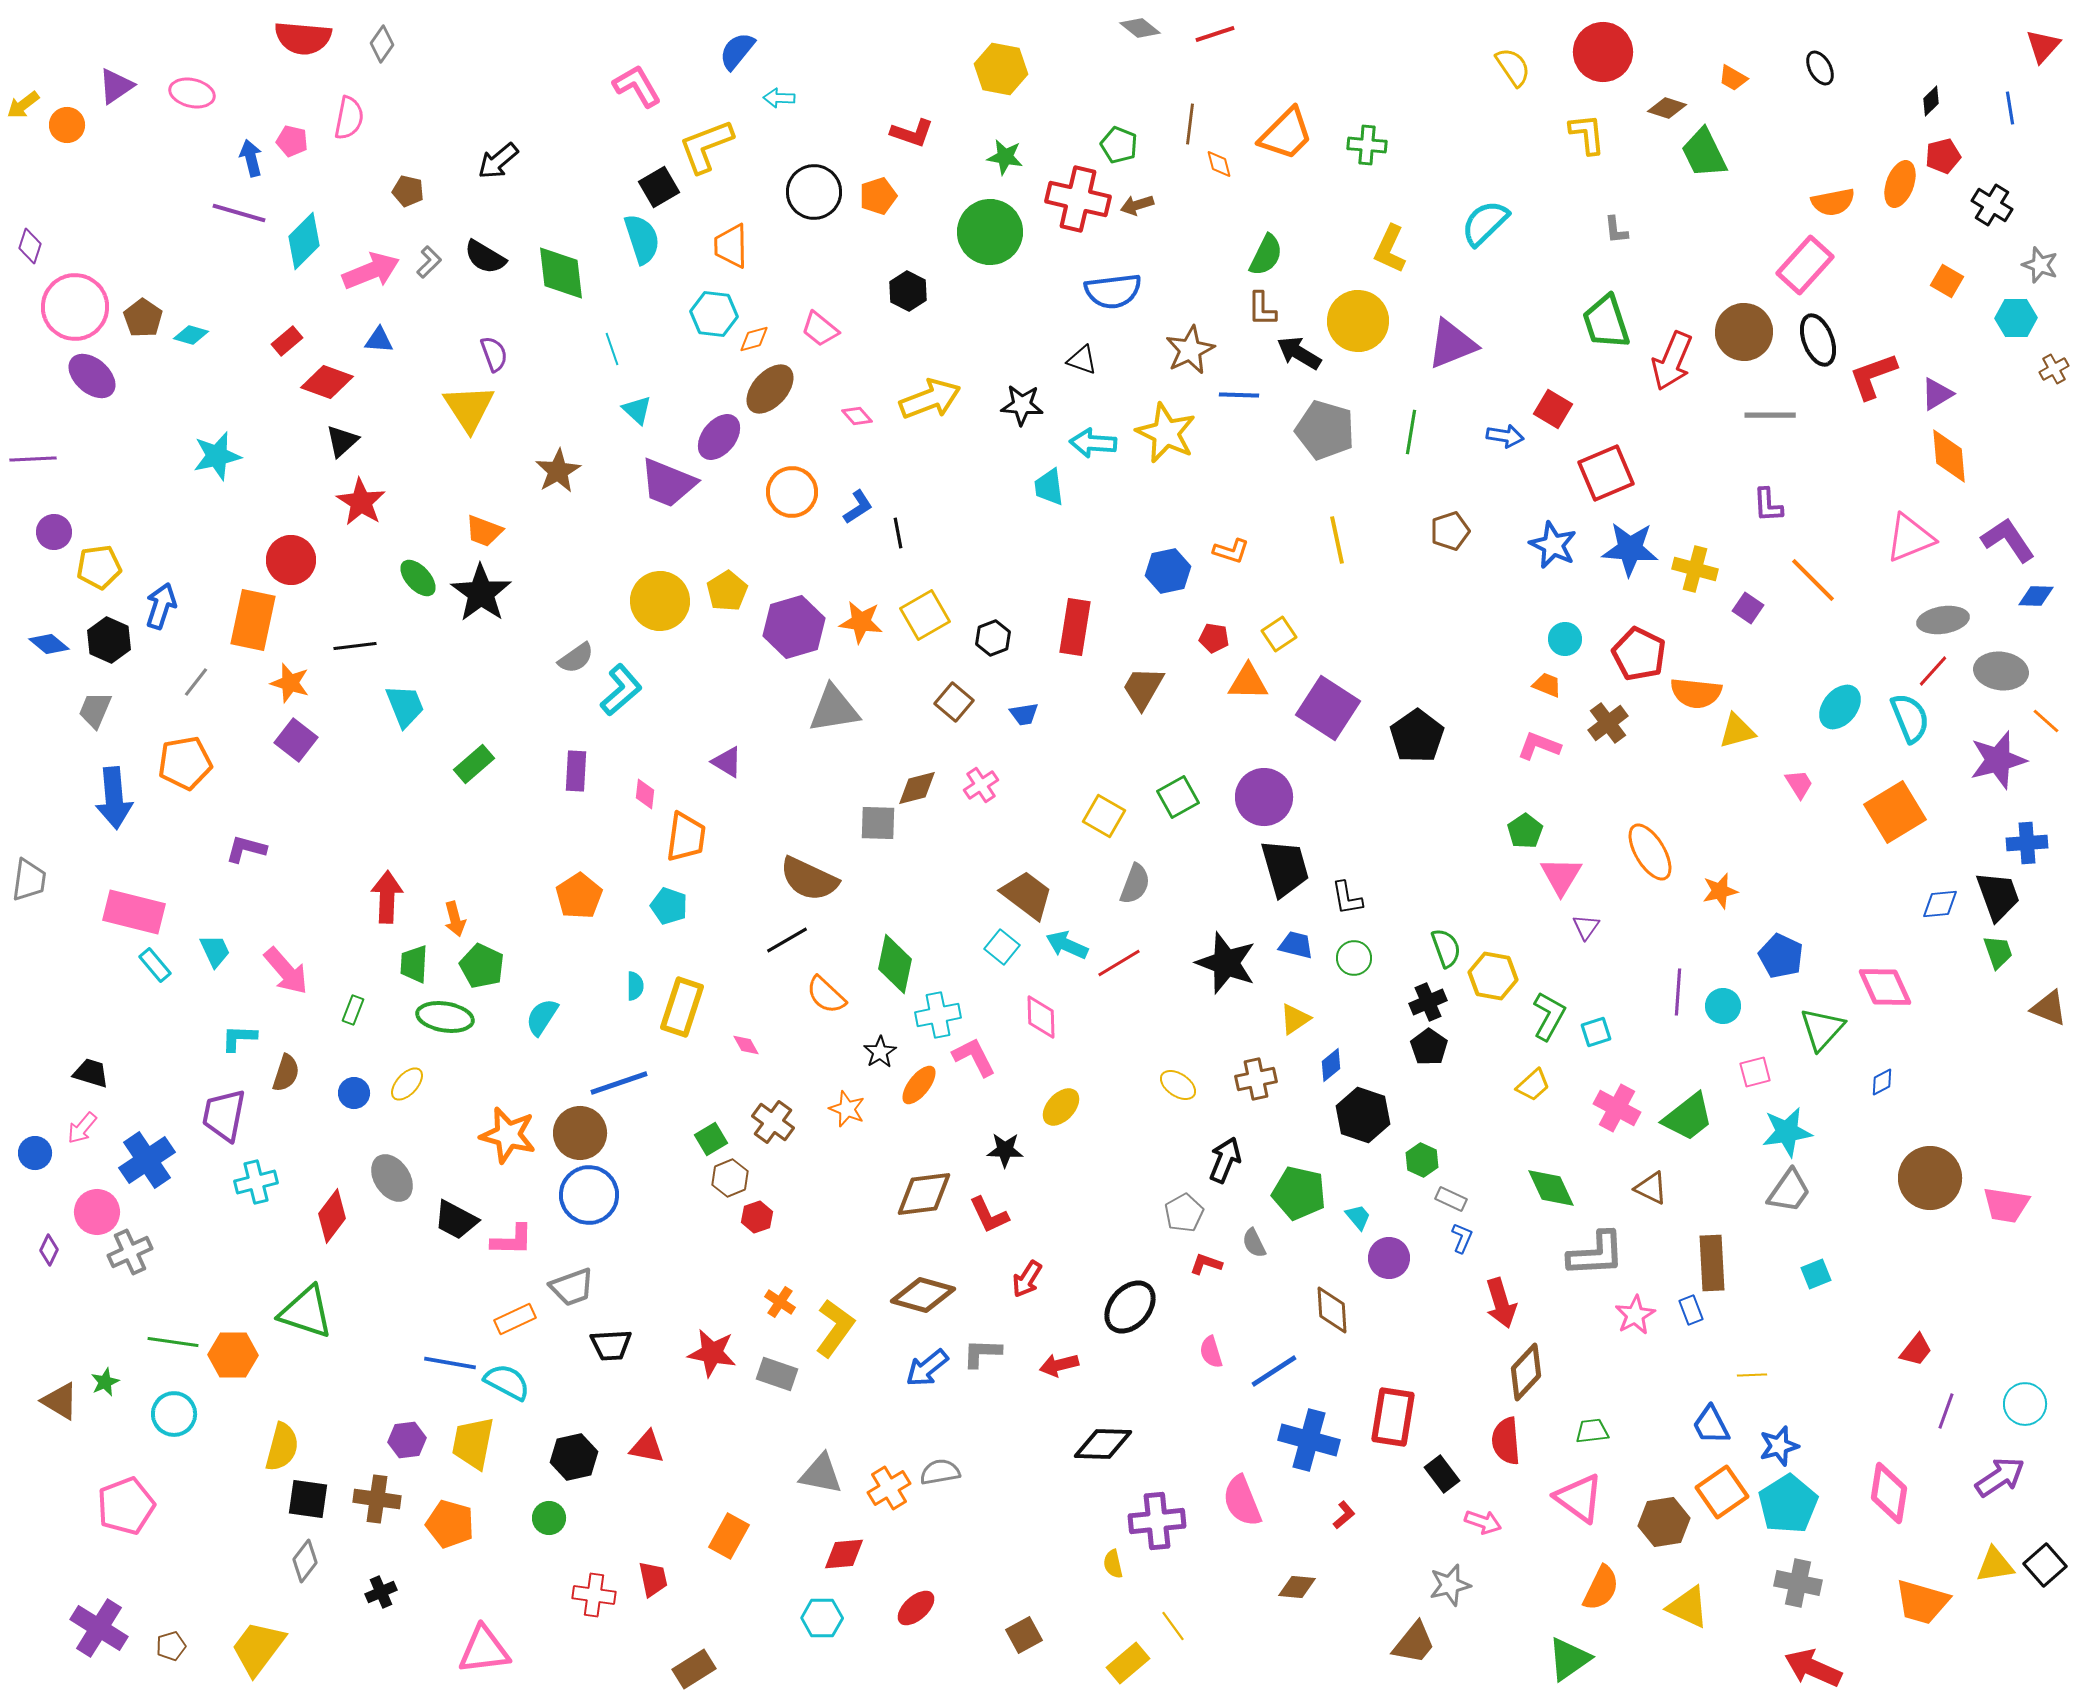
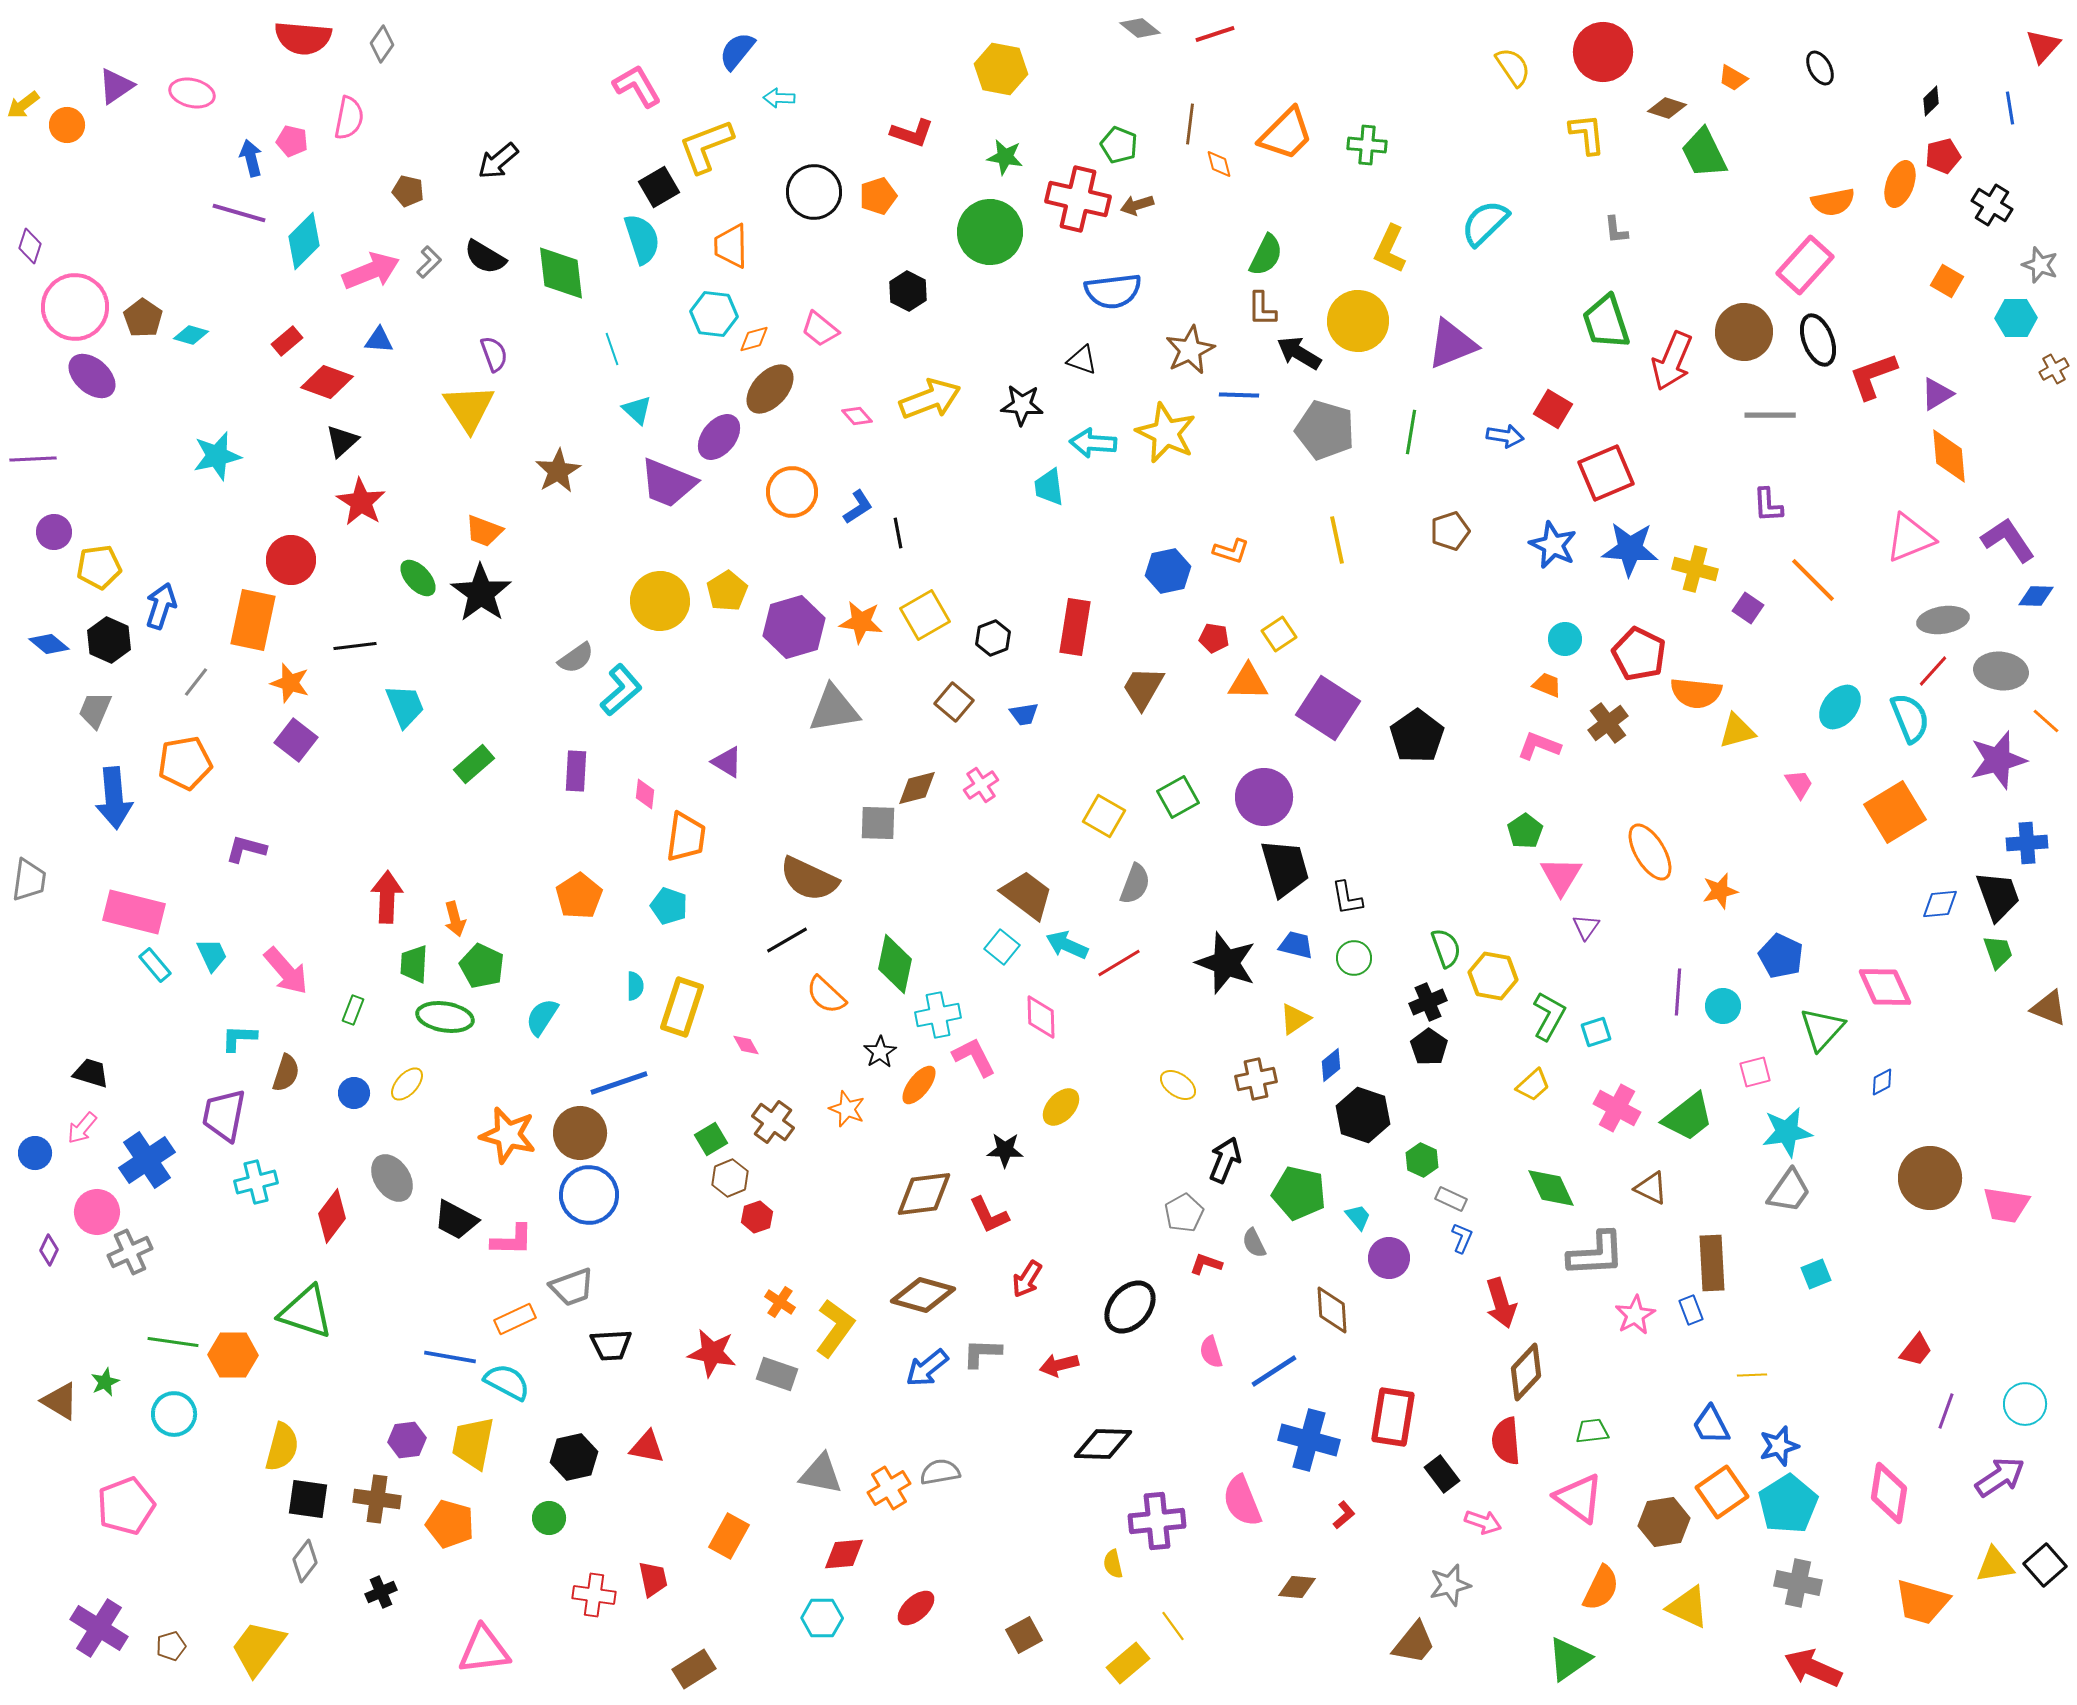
cyan trapezoid at (215, 951): moved 3 px left, 4 px down
blue line at (450, 1363): moved 6 px up
